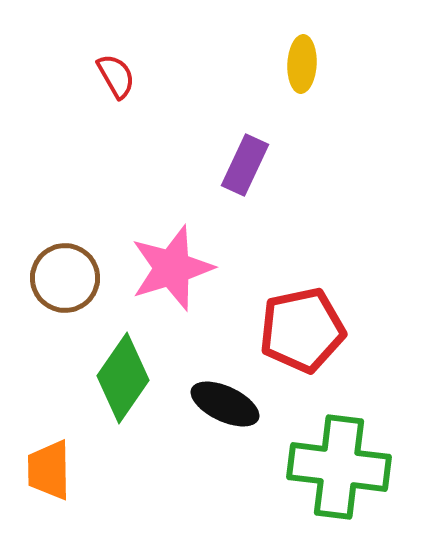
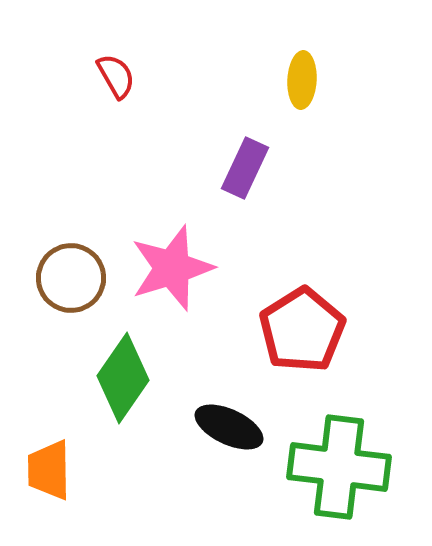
yellow ellipse: moved 16 px down
purple rectangle: moved 3 px down
brown circle: moved 6 px right
red pentagon: rotated 20 degrees counterclockwise
black ellipse: moved 4 px right, 23 px down
